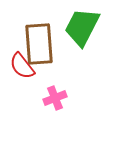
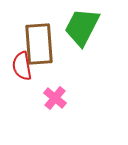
red semicircle: rotated 28 degrees clockwise
pink cross: rotated 30 degrees counterclockwise
